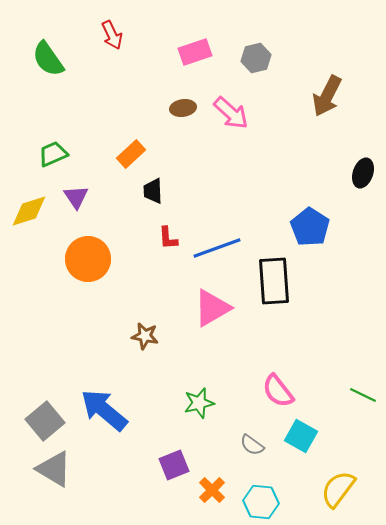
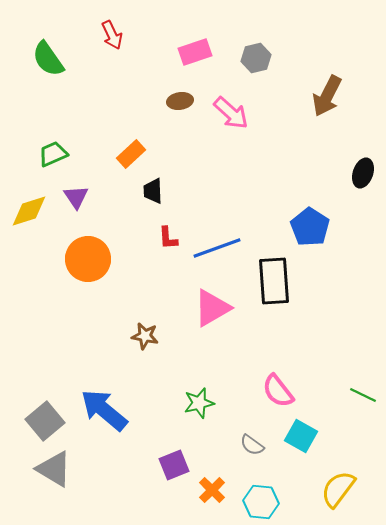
brown ellipse: moved 3 px left, 7 px up
